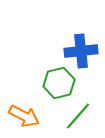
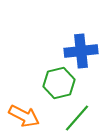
green line: moved 1 px left, 2 px down
